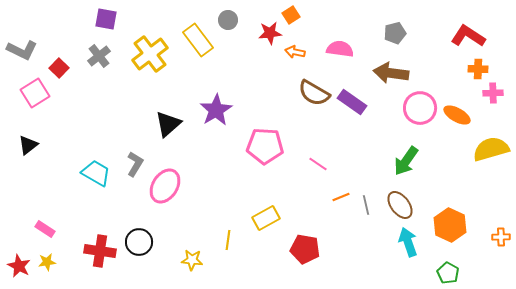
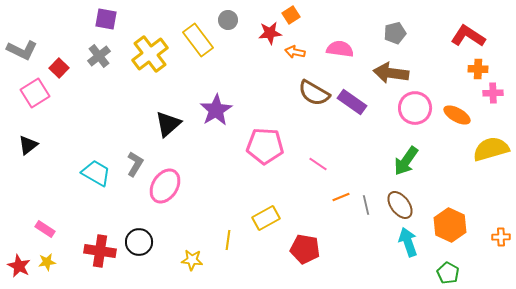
pink circle at (420, 108): moved 5 px left
